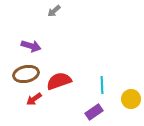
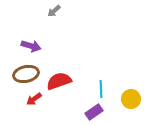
cyan line: moved 1 px left, 4 px down
